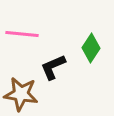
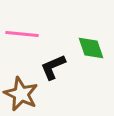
green diamond: rotated 52 degrees counterclockwise
brown star: rotated 16 degrees clockwise
